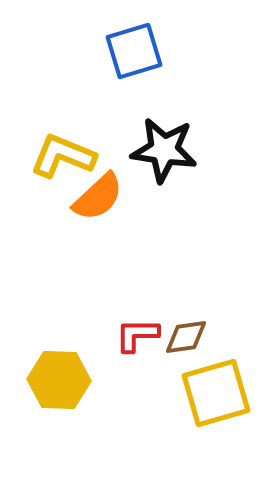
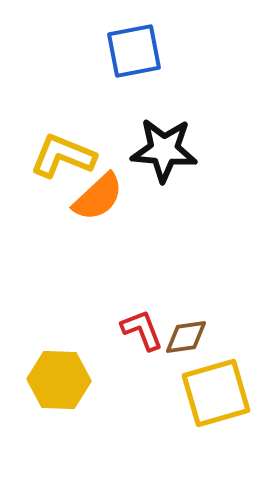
blue square: rotated 6 degrees clockwise
black star: rotated 4 degrees counterclockwise
red L-shape: moved 5 px right, 5 px up; rotated 69 degrees clockwise
